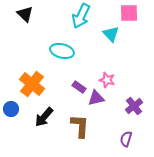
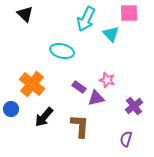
cyan arrow: moved 5 px right, 3 px down
